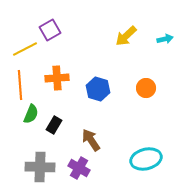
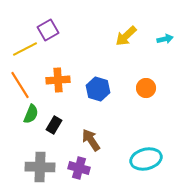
purple square: moved 2 px left
orange cross: moved 1 px right, 2 px down
orange line: rotated 28 degrees counterclockwise
purple cross: rotated 15 degrees counterclockwise
